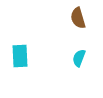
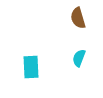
cyan rectangle: moved 11 px right, 11 px down
